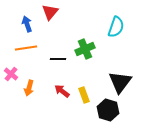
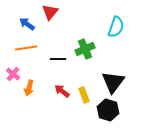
blue arrow: rotated 35 degrees counterclockwise
pink cross: moved 2 px right
black triangle: moved 7 px left
